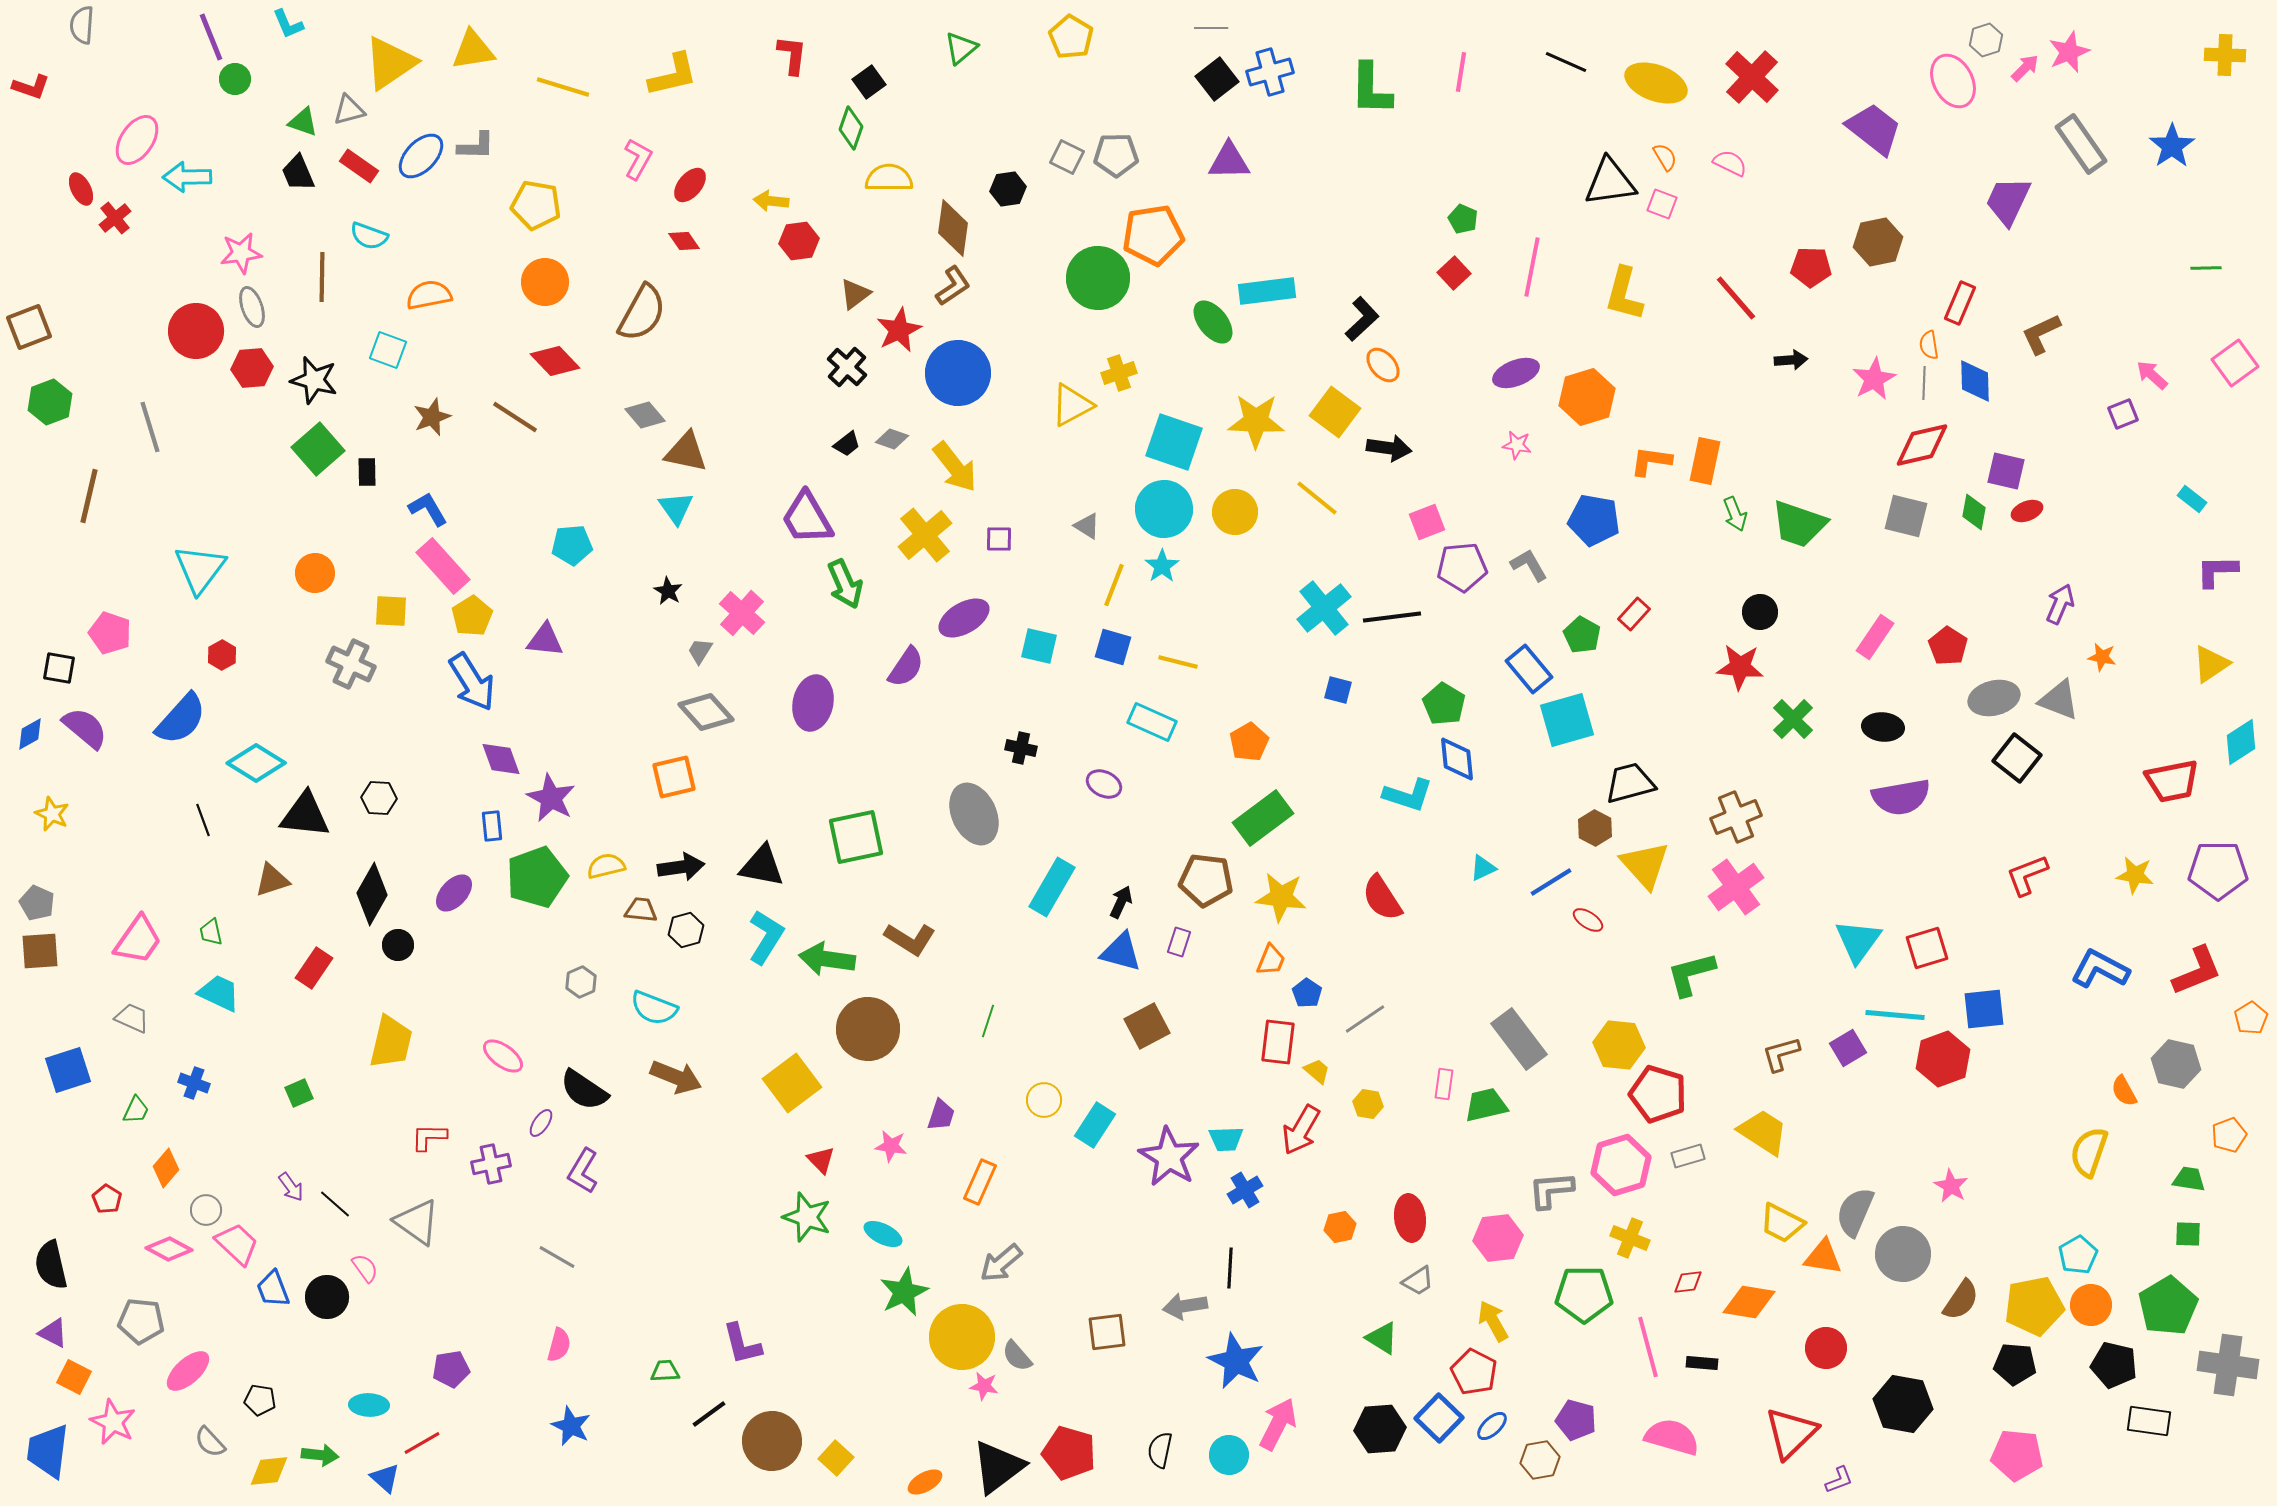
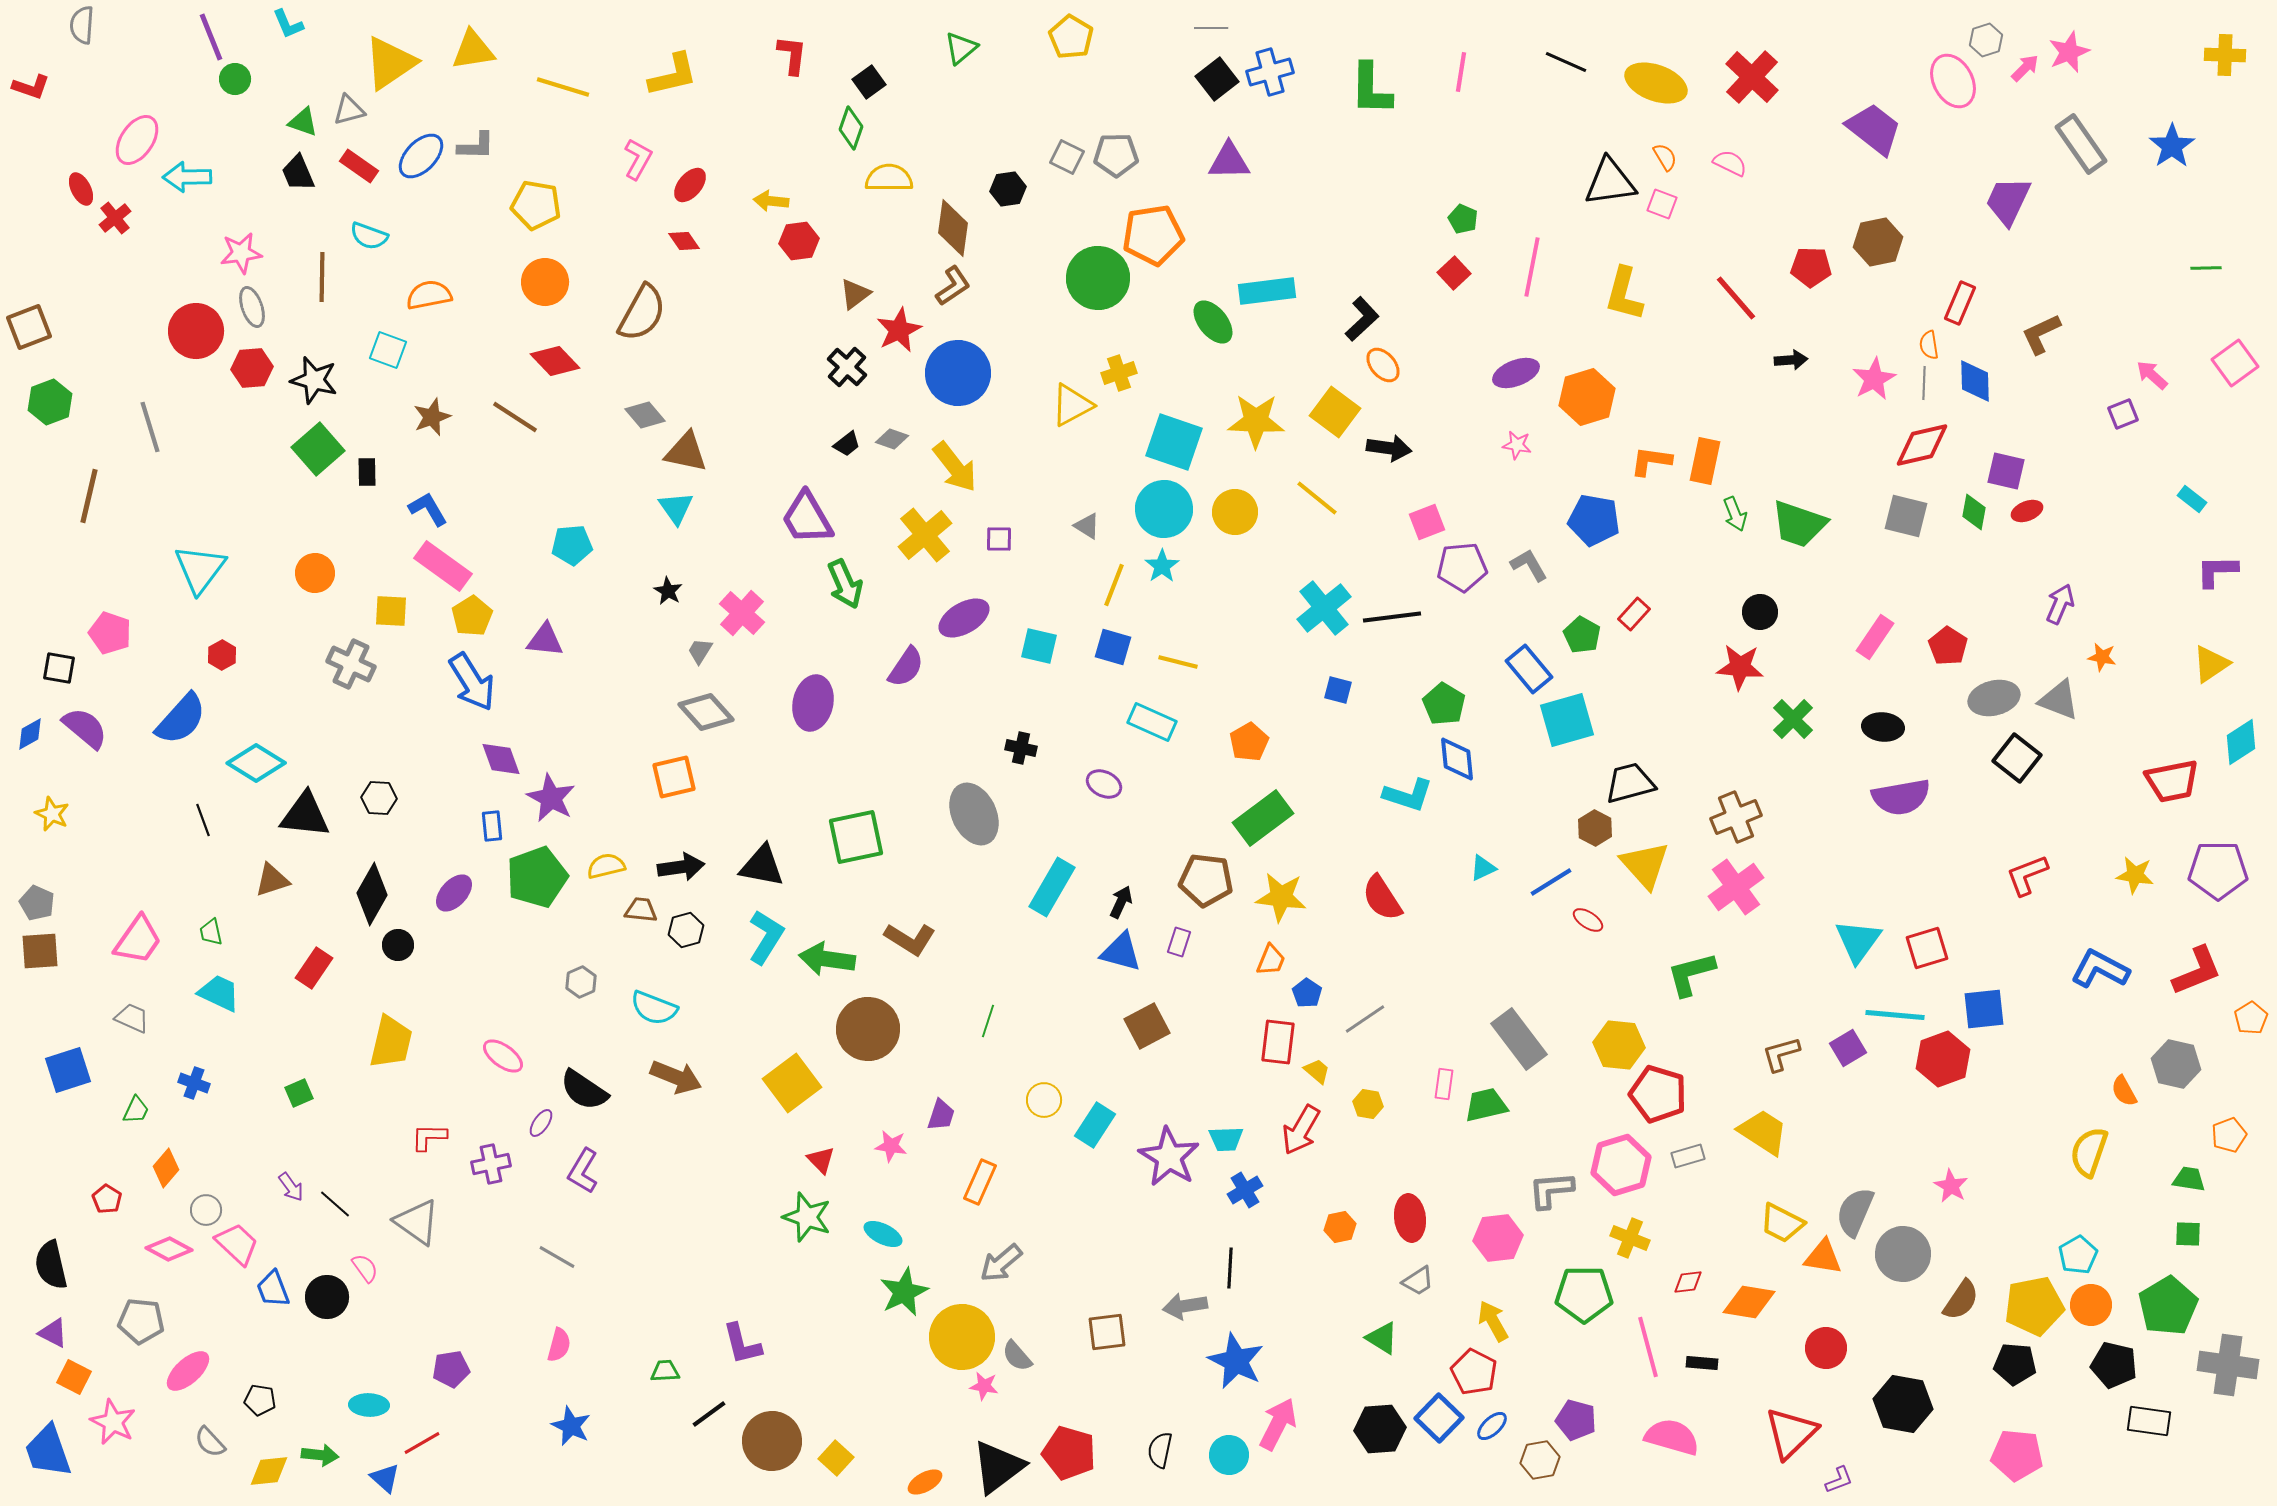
pink rectangle at (443, 566): rotated 12 degrees counterclockwise
blue trapezoid at (48, 1451): rotated 26 degrees counterclockwise
